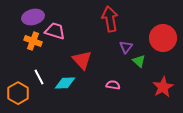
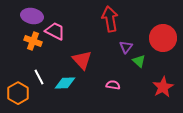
purple ellipse: moved 1 px left, 1 px up; rotated 25 degrees clockwise
pink trapezoid: rotated 10 degrees clockwise
